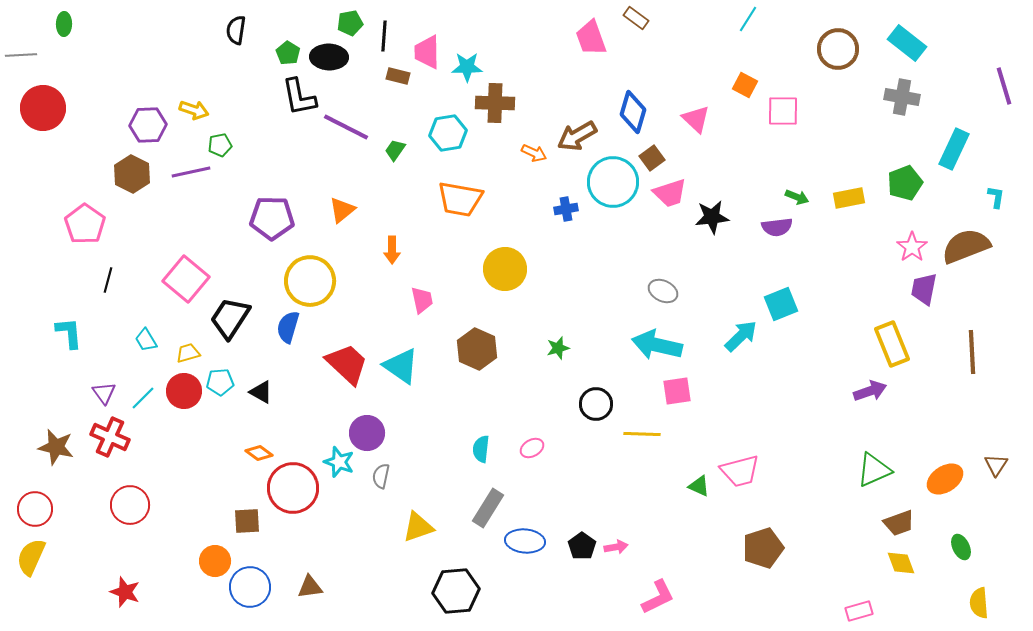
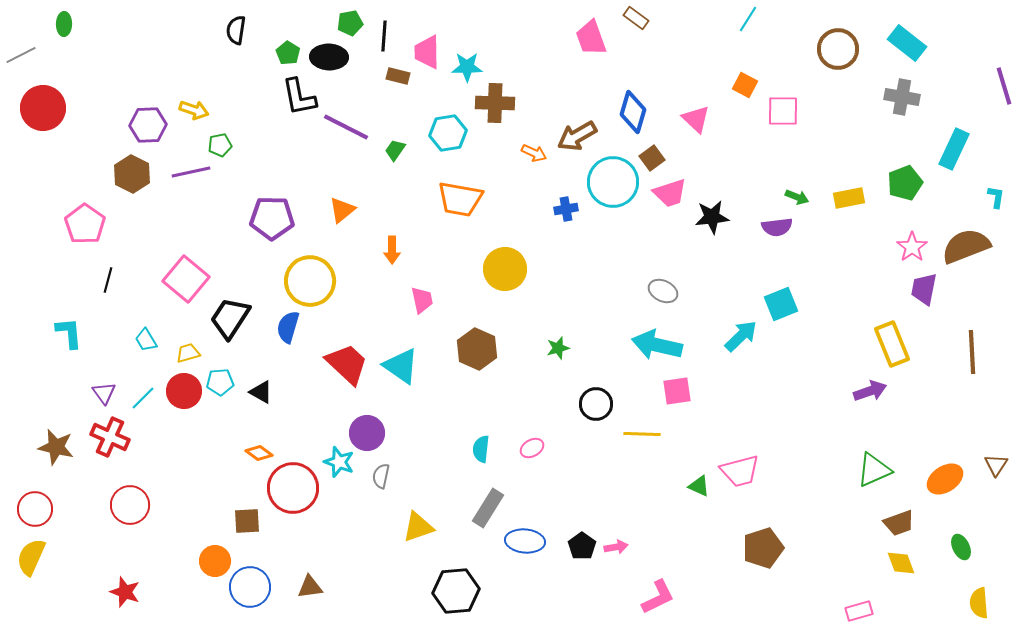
gray line at (21, 55): rotated 24 degrees counterclockwise
